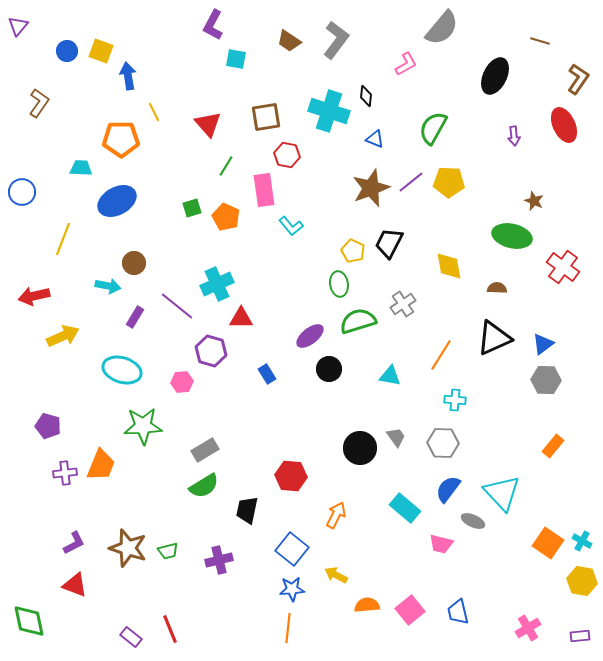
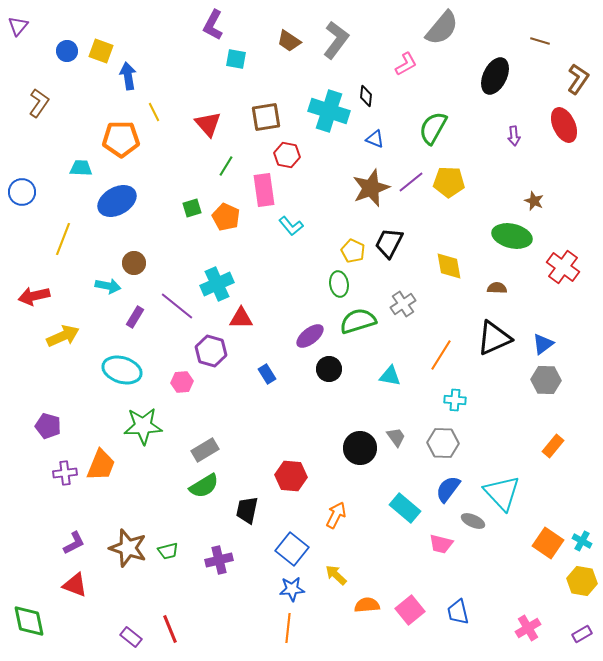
yellow arrow at (336, 575): rotated 15 degrees clockwise
purple rectangle at (580, 636): moved 2 px right, 2 px up; rotated 24 degrees counterclockwise
